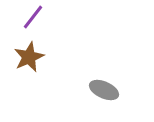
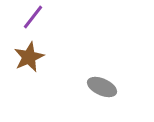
gray ellipse: moved 2 px left, 3 px up
